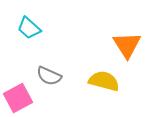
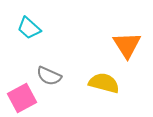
yellow semicircle: moved 2 px down
pink square: moved 4 px right
